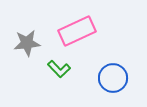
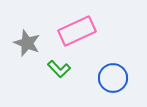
gray star: rotated 28 degrees clockwise
